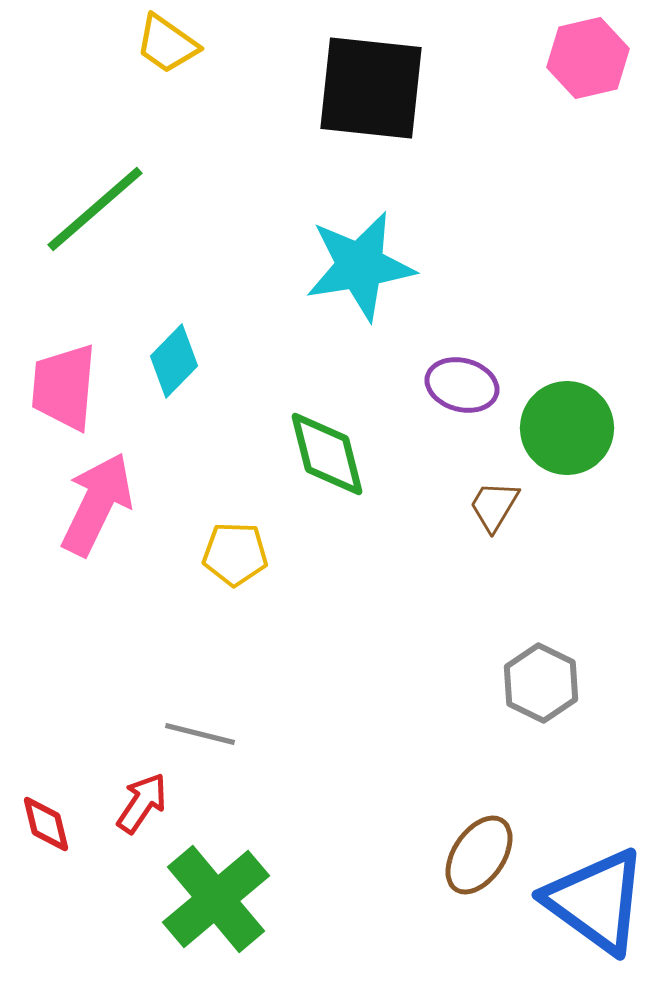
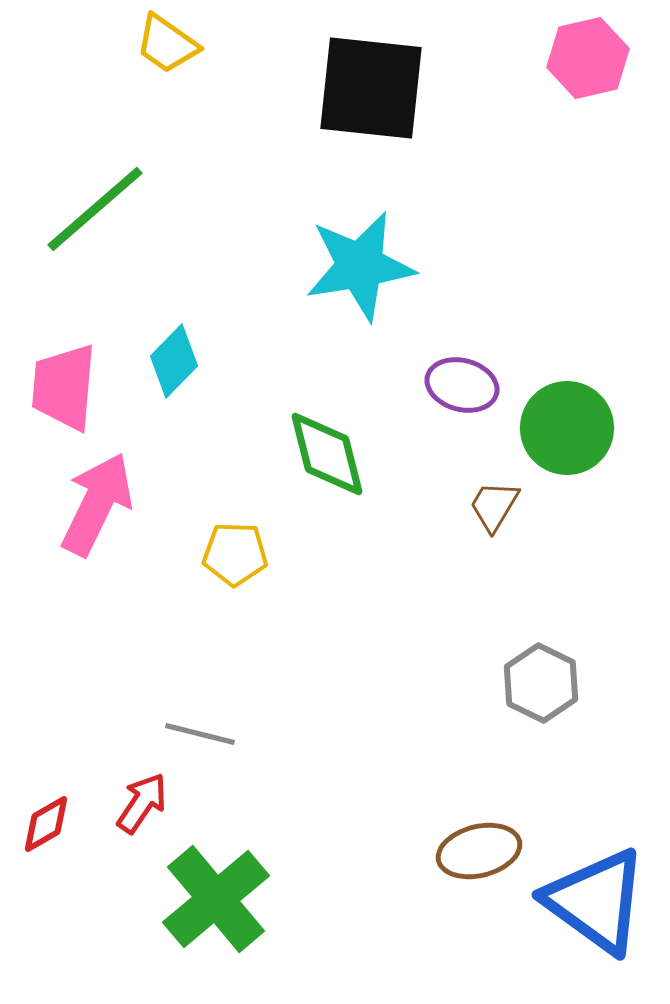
red diamond: rotated 74 degrees clockwise
brown ellipse: moved 4 px up; rotated 42 degrees clockwise
